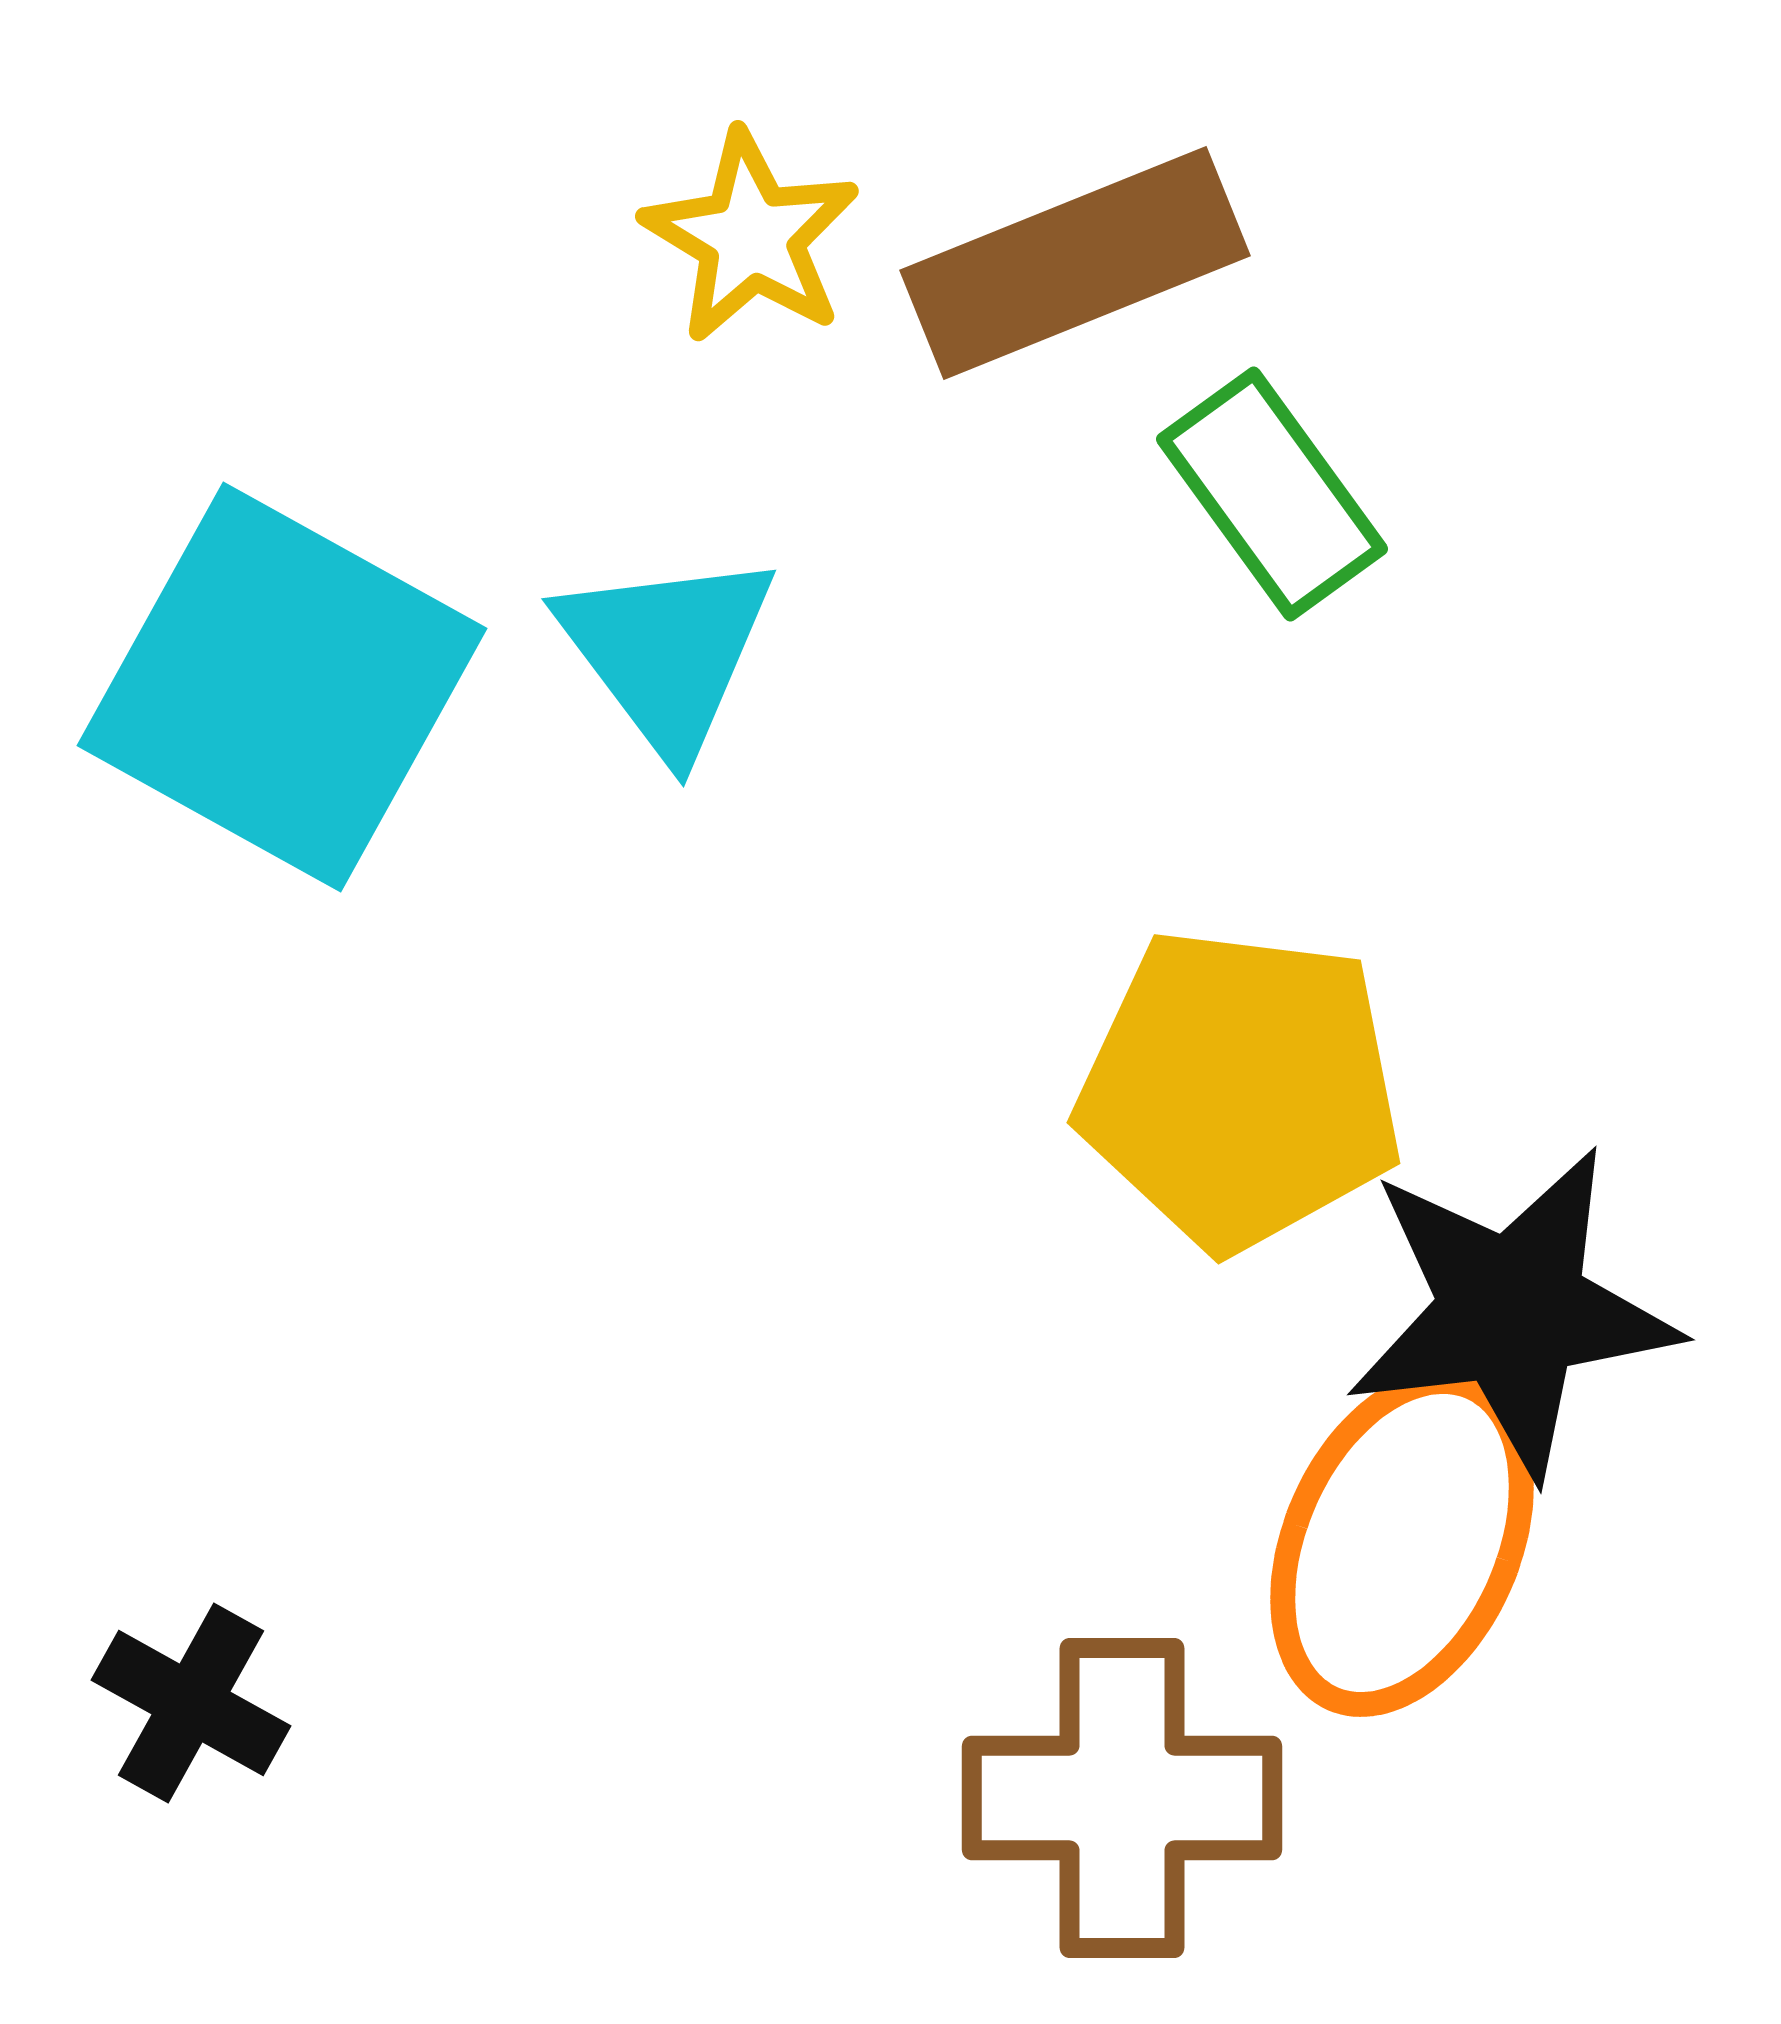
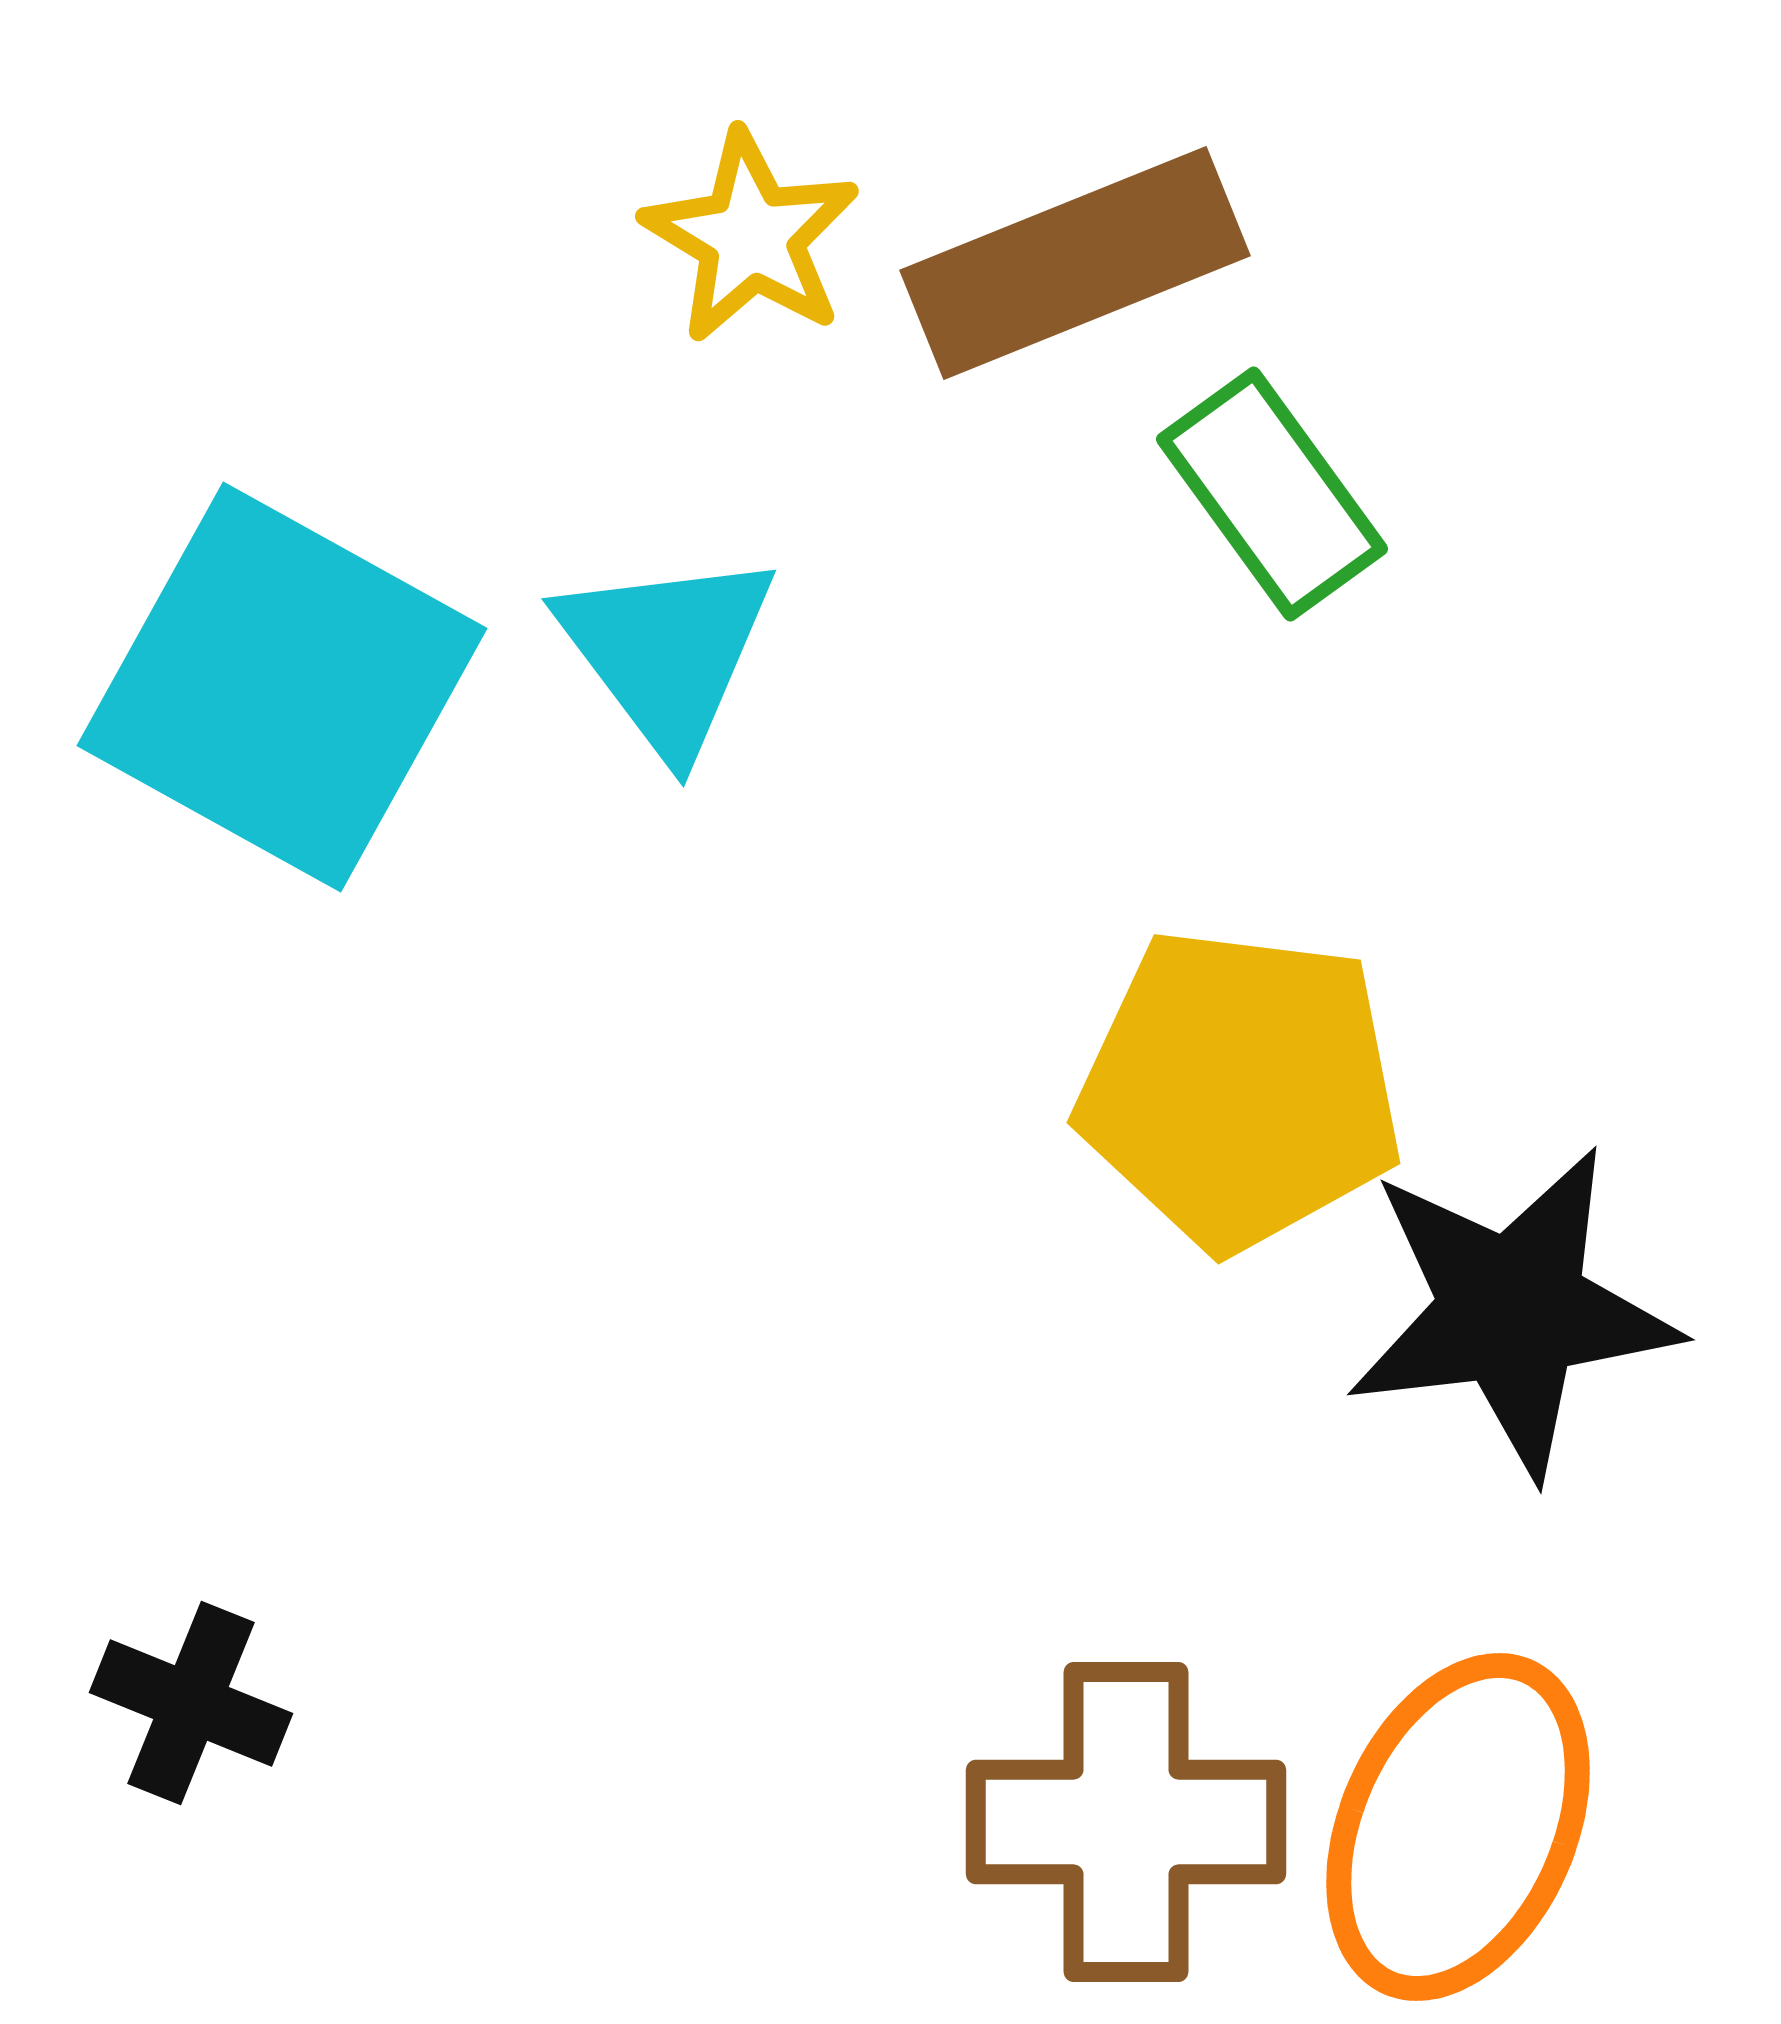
orange ellipse: moved 56 px right, 284 px down
black cross: rotated 7 degrees counterclockwise
brown cross: moved 4 px right, 24 px down
